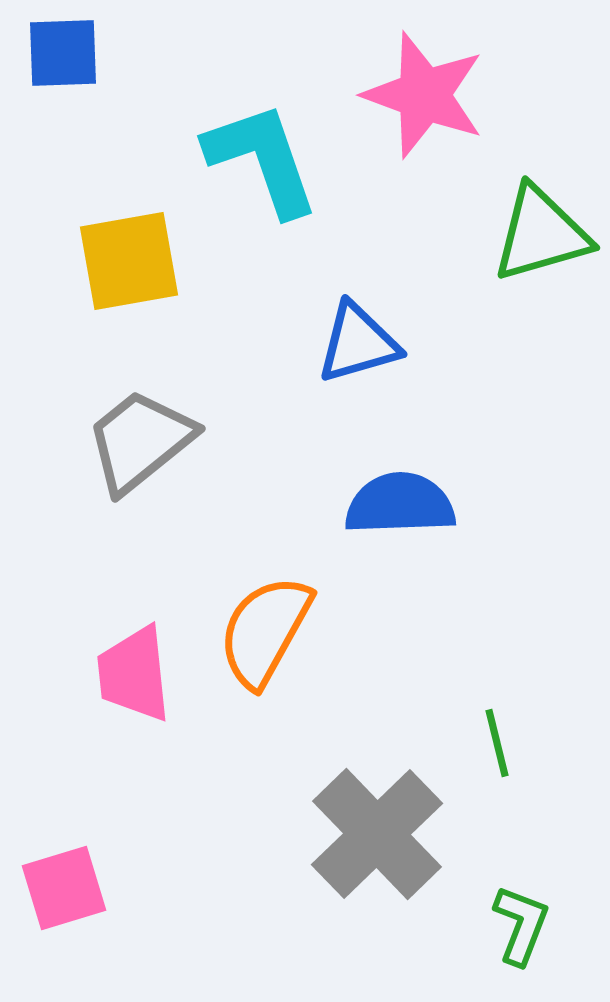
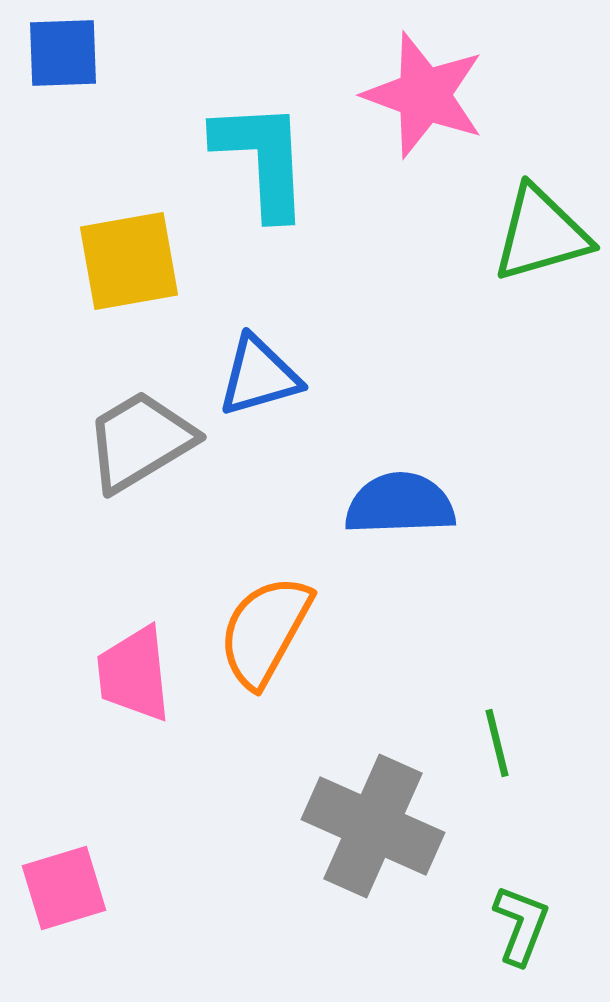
cyan L-shape: rotated 16 degrees clockwise
blue triangle: moved 99 px left, 33 px down
gray trapezoid: rotated 8 degrees clockwise
gray cross: moved 4 px left, 8 px up; rotated 22 degrees counterclockwise
